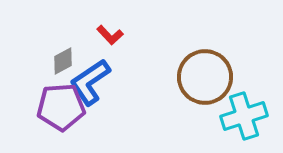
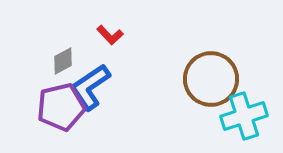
brown circle: moved 6 px right, 2 px down
blue L-shape: moved 5 px down
purple pentagon: rotated 9 degrees counterclockwise
